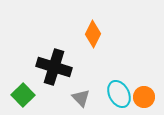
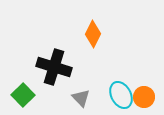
cyan ellipse: moved 2 px right, 1 px down
